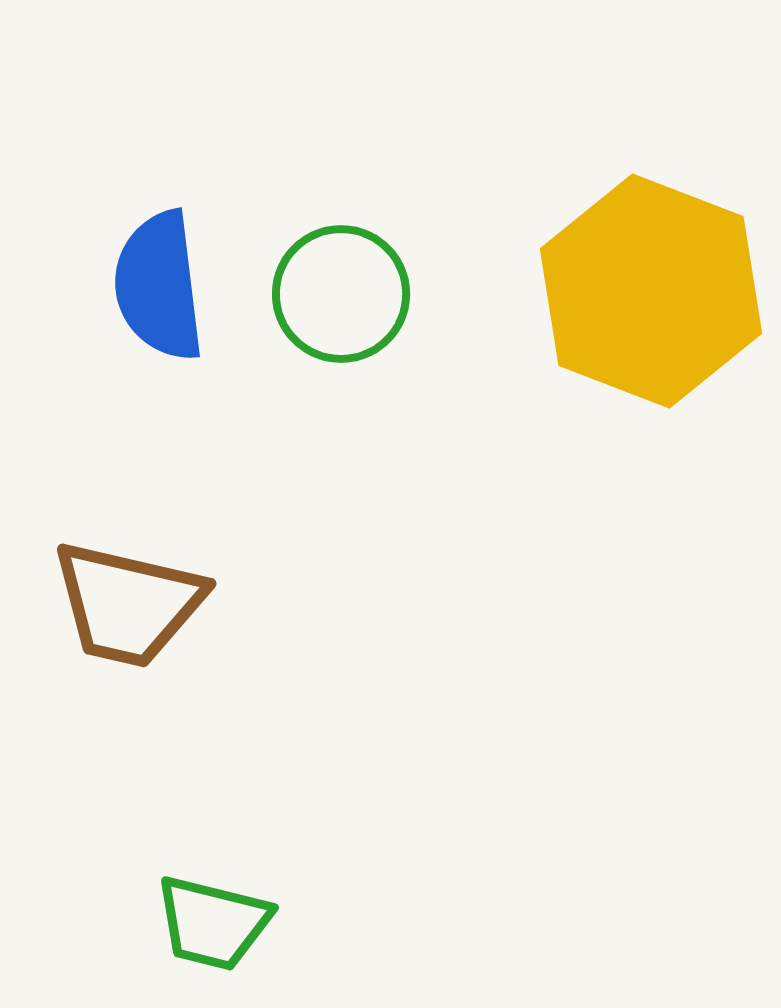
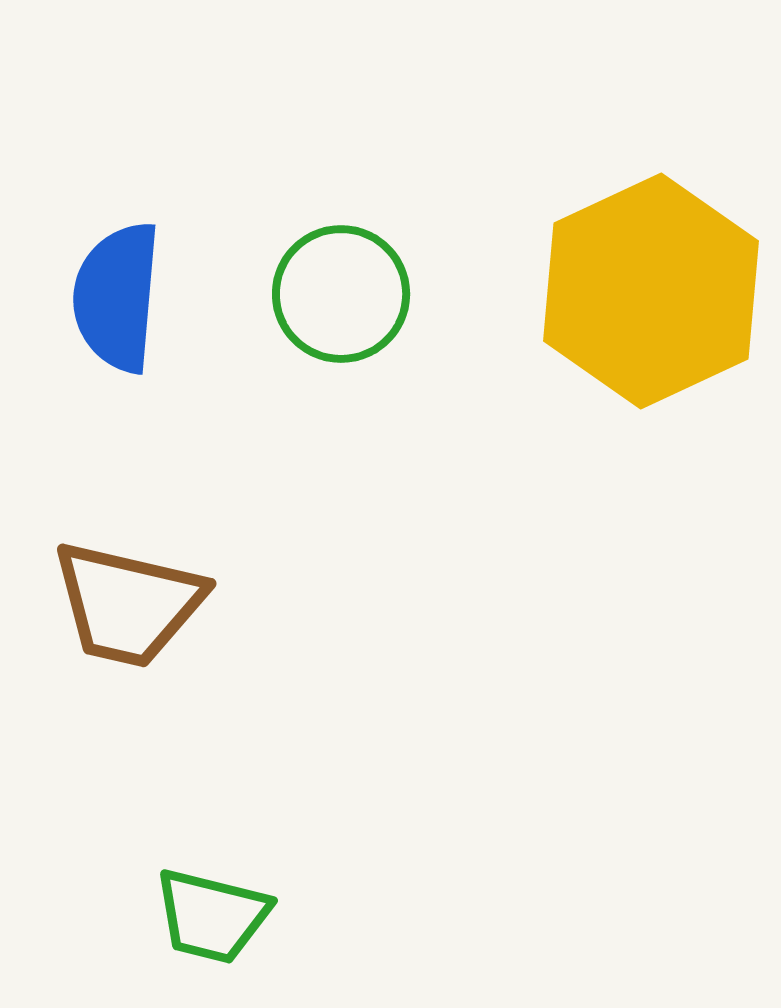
blue semicircle: moved 42 px left, 11 px down; rotated 12 degrees clockwise
yellow hexagon: rotated 14 degrees clockwise
green trapezoid: moved 1 px left, 7 px up
